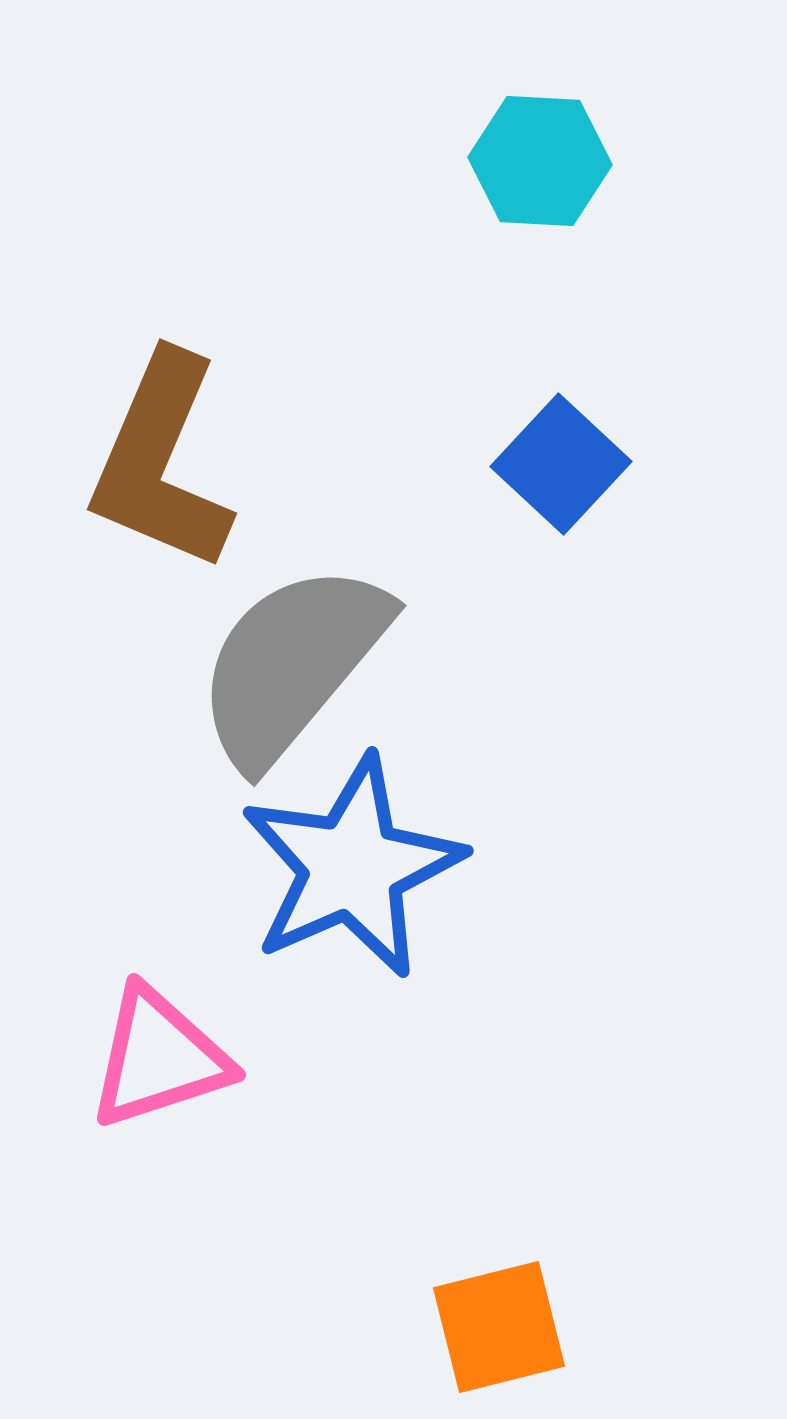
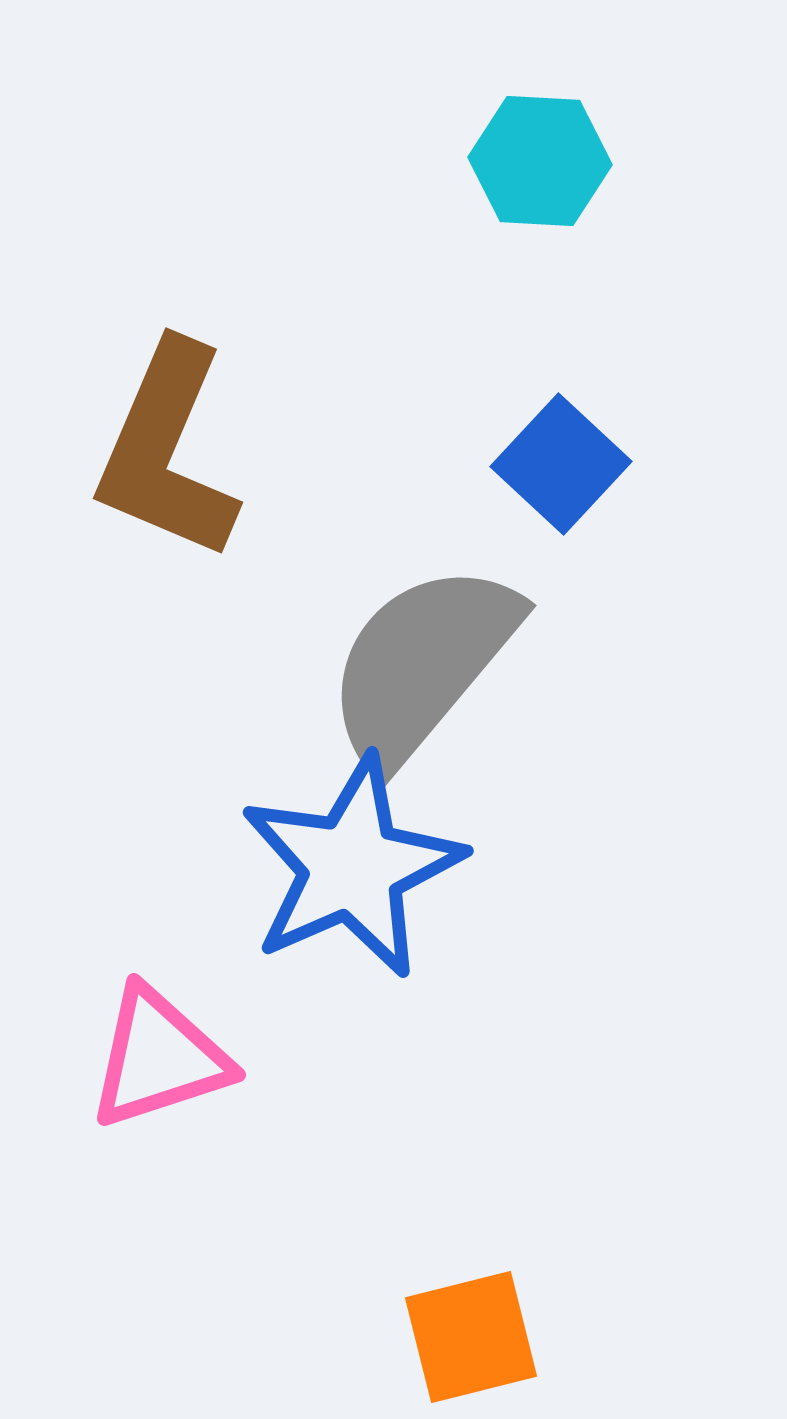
brown L-shape: moved 6 px right, 11 px up
gray semicircle: moved 130 px right
orange square: moved 28 px left, 10 px down
